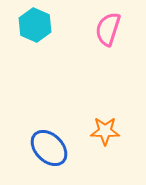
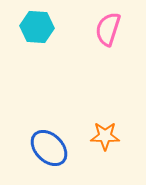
cyan hexagon: moved 2 px right, 2 px down; rotated 20 degrees counterclockwise
orange star: moved 5 px down
